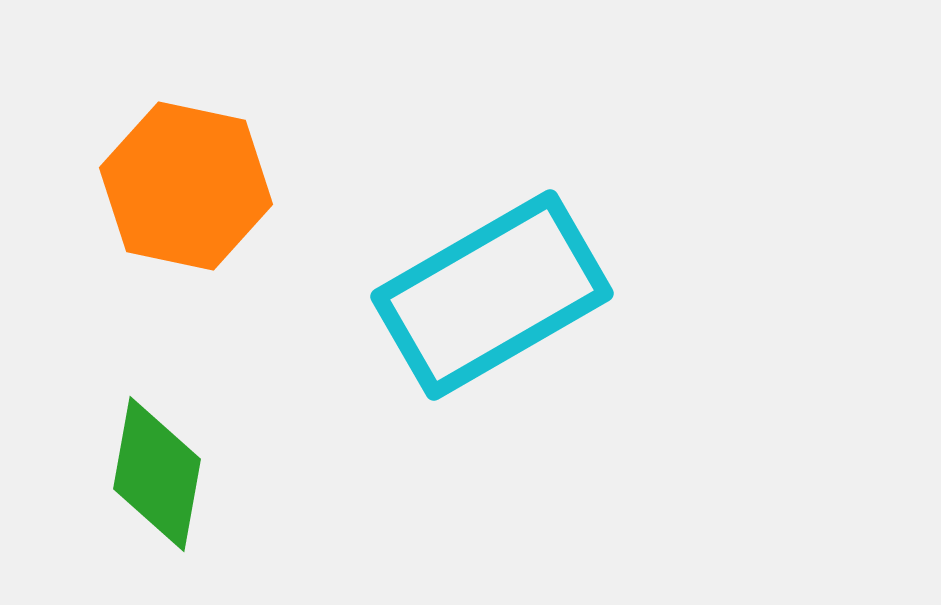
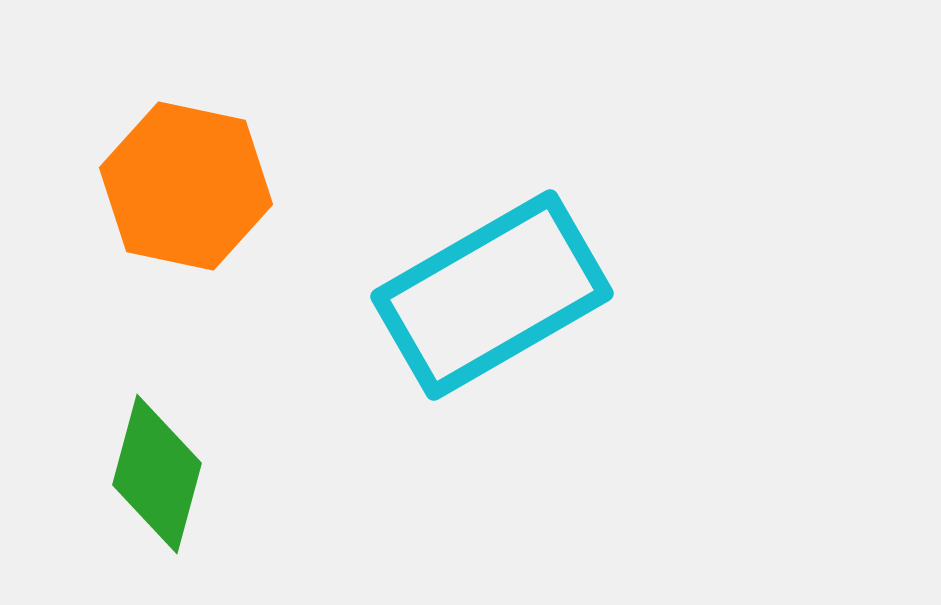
green diamond: rotated 5 degrees clockwise
